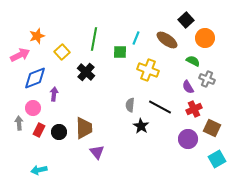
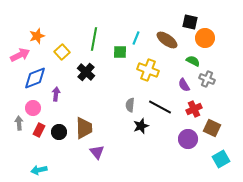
black square: moved 4 px right, 2 px down; rotated 35 degrees counterclockwise
purple semicircle: moved 4 px left, 2 px up
purple arrow: moved 2 px right
black star: rotated 21 degrees clockwise
cyan square: moved 4 px right
